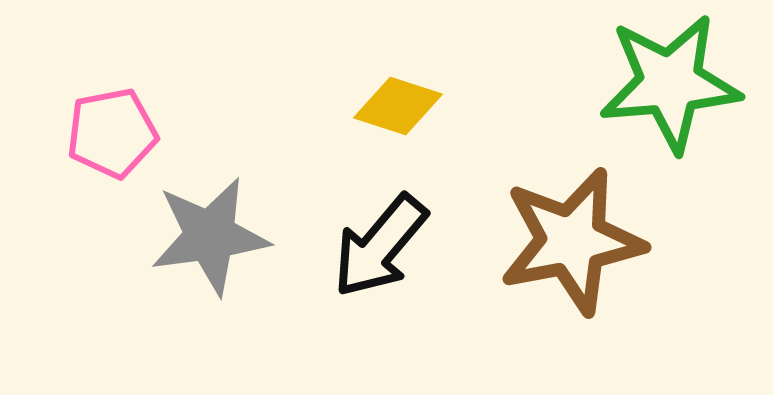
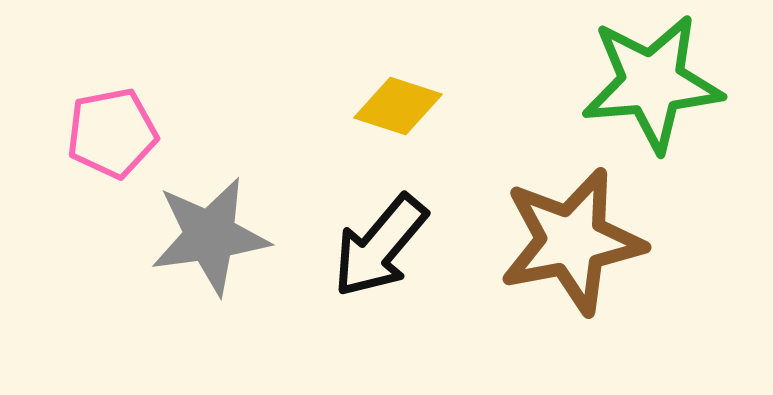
green star: moved 18 px left
